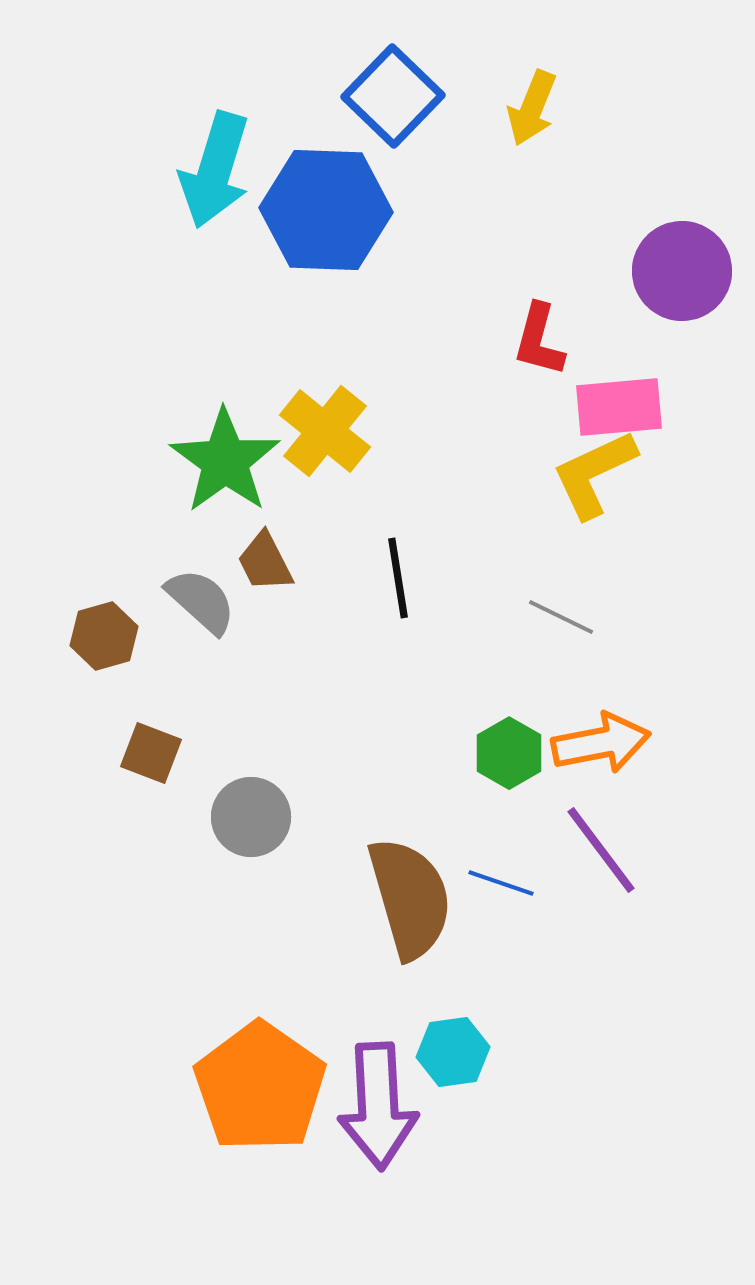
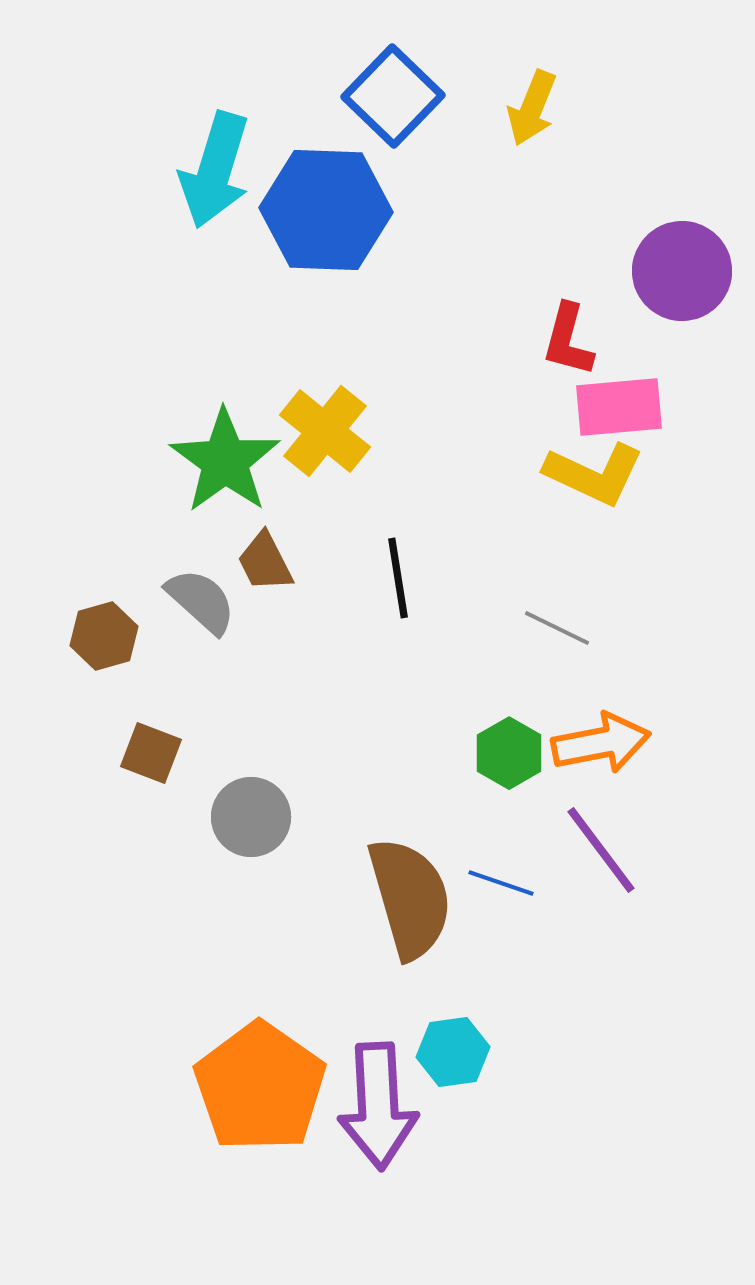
red L-shape: moved 29 px right
yellow L-shape: rotated 130 degrees counterclockwise
gray line: moved 4 px left, 11 px down
